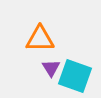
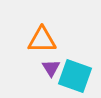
orange triangle: moved 2 px right, 1 px down
